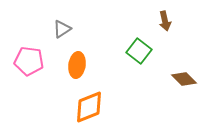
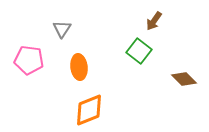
brown arrow: moved 11 px left; rotated 48 degrees clockwise
gray triangle: rotated 24 degrees counterclockwise
pink pentagon: moved 1 px up
orange ellipse: moved 2 px right, 2 px down; rotated 15 degrees counterclockwise
orange diamond: moved 3 px down
